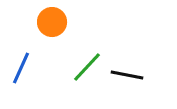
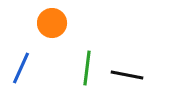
orange circle: moved 1 px down
green line: moved 1 px down; rotated 36 degrees counterclockwise
